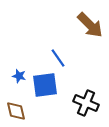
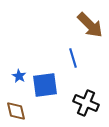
blue line: moved 15 px right; rotated 18 degrees clockwise
blue star: rotated 16 degrees clockwise
